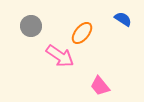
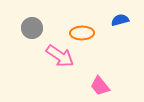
blue semicircle: moved 3 px left, 1 px down; rotated 48 degrees counterclockwise
gray circle: moved 1 px right, 2 px down
orange ellipse: rotated 50 degrees clockwise
